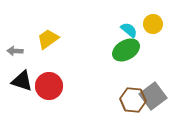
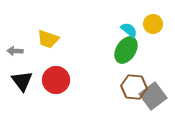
yellow trapezoid: rotated 125 degrees counterclockwise
green ellipse: rotated 28 degrees counterclockwise
black triangle: rotated 35 degrees clockwise
red circle: moved 7 px right, 6 px up
brown hexagon: moved 1 px right, 13 px up
